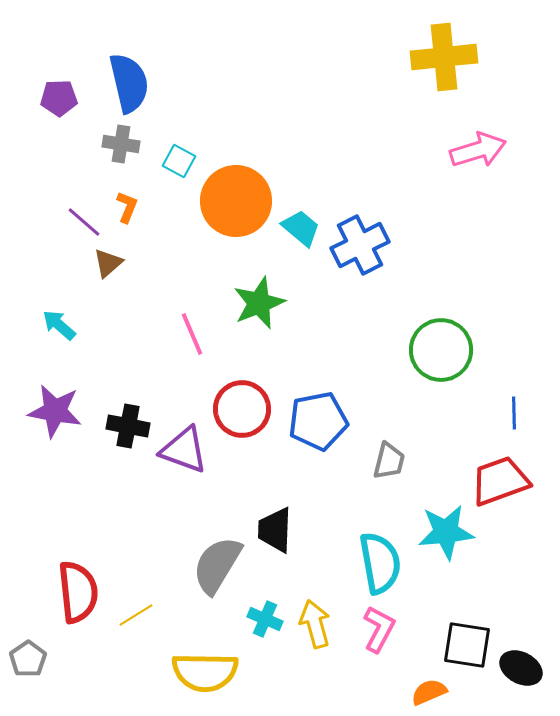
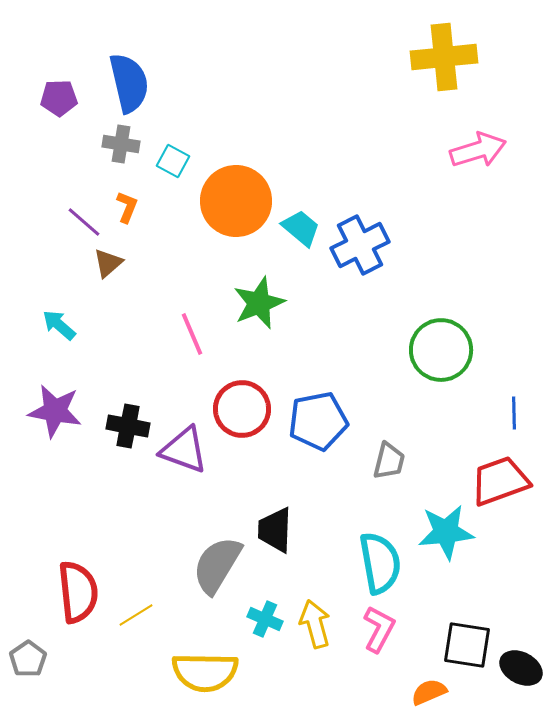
cyan square: moved 6 px left
